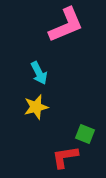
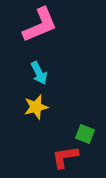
pink L-shape: moved 26 px left
